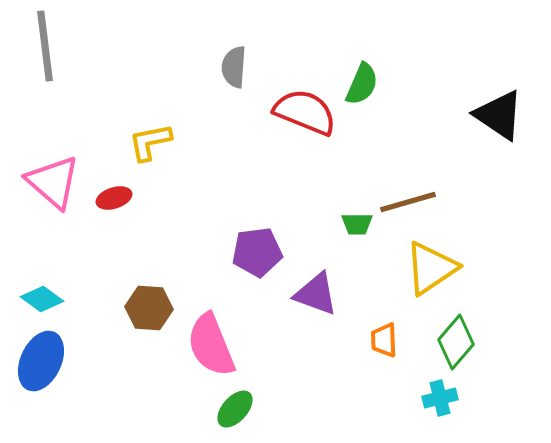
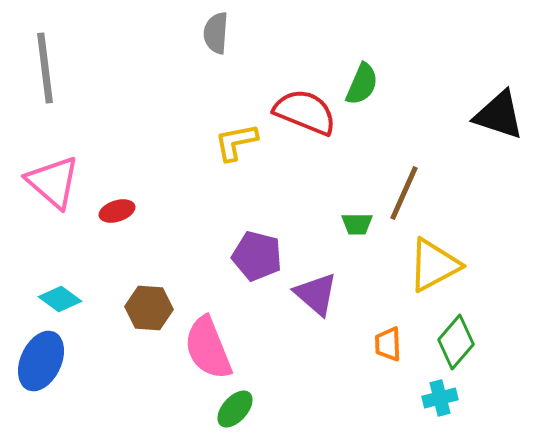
gray line: moved 22 px down
gray semicircle: moved 18 px left, 34 px up
black triangle: rotated 16 degrees counterclockwise
yellow L-shape: moved 86 px right
red ellipse: moved 3 px right, 13 px down
brown line: moved 4 px left, 9 px up; rotated 50 degrees counterclockwise
purple pentagon: moved 4 px down; rotated 21 degrees clockwise
yellow triangle: moved 3 px right, 3 px up; rotated 6 degrees clockwise
purple triangle: rotated 21 degrees clockwise
cyan diamond: moved 18 px right
orange trapezoid: moved 4 px right, 4 px down
pink semicircle: moved 3 px left, 3 px down
